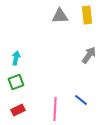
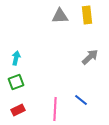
gray arrow: moved 1 px right, 2 px down; rotated 12 degrees clockwise
